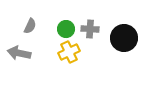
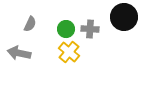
gray semicircle: moved 2 px up
black circle: moved 21 px up
yellow cross: rotated 25 degrees counterclockwise
